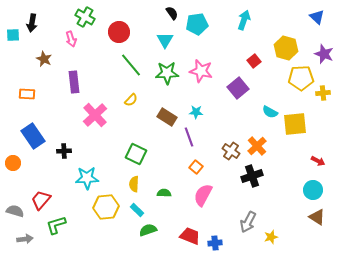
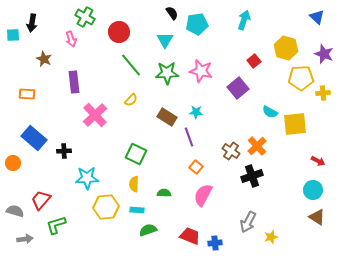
blue rectangle at (33, 136): moved 1 px right, 2 px down; rotated 15 degrees counterclockwise
cyan rectangle at (137, 210): rotated 40 degrees counterclockwise
